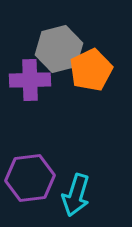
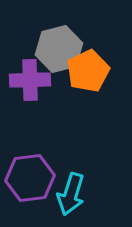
orange pentagon: moved 3 px left, 1 px down
cyan arrow: moved 5 px left, 1 px up
